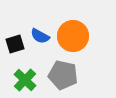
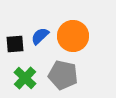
blue semicircle: rotated 108 degrees clockwise
black square: rotated 12 degrees clockwise
green cross: moved 2 px up
